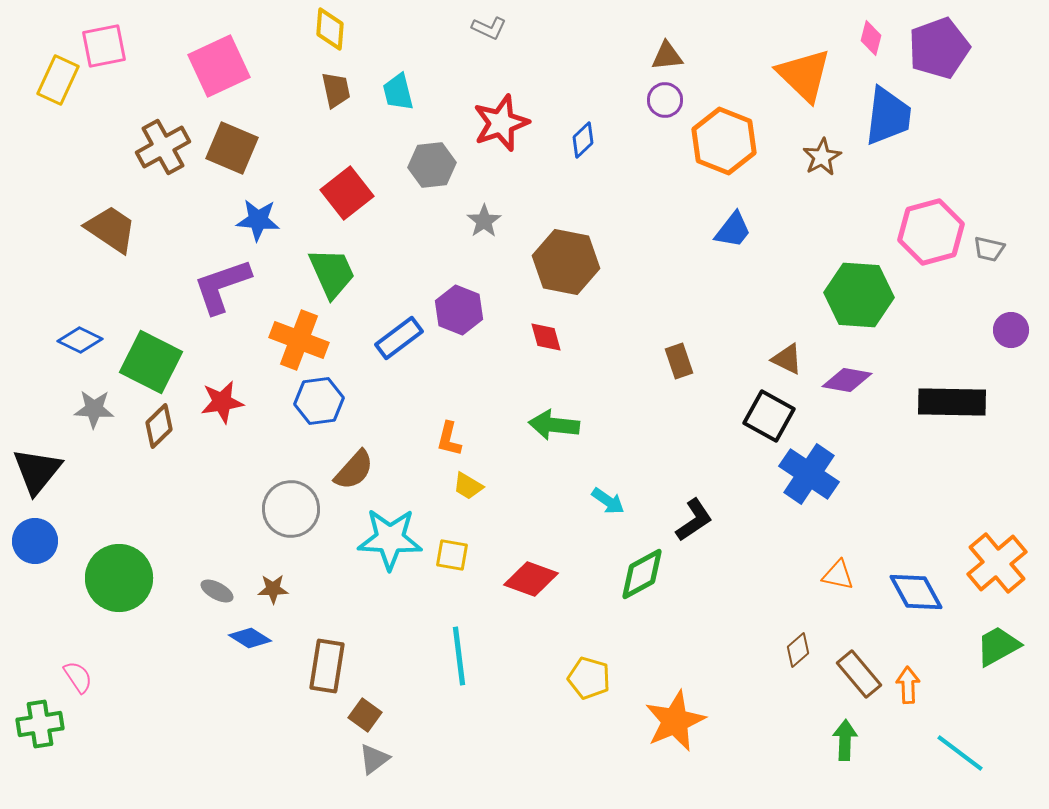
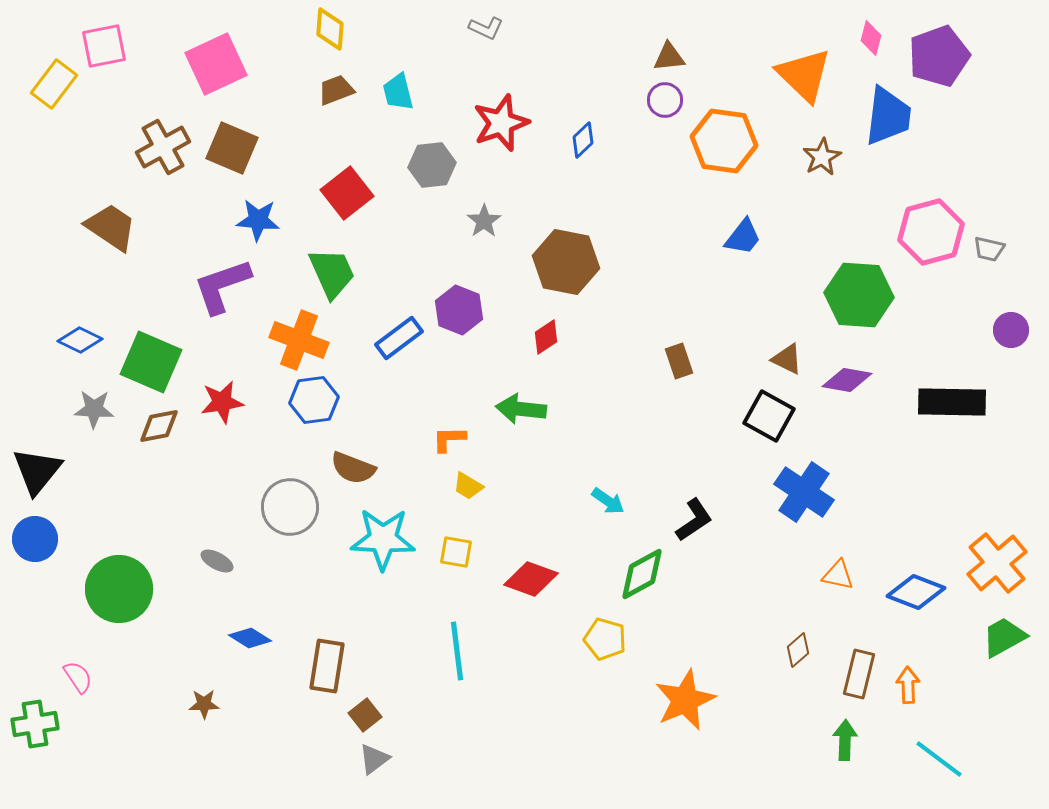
gray L-shape at (489, 28): moved 3 px left
purple pentagon at (939, 48): moved 8 px down
brown triangle at (667, 56): moved 2 px right, 1 px down
pink square at (219, 66): moved 3 px left, 2 px up
yellow rectangle at (58, 80): moved 4 px left, 4 px down; rotated 12 degrees clockwise
brown trapezoid at (336, 90): rotated 99 degrees counterclockwise
orange hexagon at (724, 141): rotated 14 degrees counterclockwise
brown trapezoid at (111, 229): moved 2 px up
blue trapezoid at (733, 230): moved 10 px right, 7 px down
red diamond at (546, 337): rotated 72 degrees clockwise
green square at (151, 362): rotated 4 degrees counterclockwise
blue hexagon at (319, 401): moved 5 px left, 1 px up
green arrow at (554, 425): moved 33 px left, 16 px up
brown diamond at (159, 426): rotated 33 degrees clockwise
orange L-shape at (449, 439): rotated 75 degrees clockwise
brown semicircle at (354, 470): moved 1 px left, 2 px up; rotated 69 degrees clockwise
blue cross at (809, 474): moved 5 px left, 18 px down
gray circle at (291, 509): moved 1 px left, 2 px up
cyan star at (390, 539): moved 7 px left
blue circle at (35, 541): moved 2 px up
yellow square at (452, 555): moved 4 px right, 3 px up
green circle at (119, 578): moved 11 px down
brown star at (273, 589): moved 69 px left, 115 px down
gray ellipse at (217, 591): moved 30 px up
blue diamond at (916, 592): rotated 40 degrees counterclockwise
green trapezoid at (998, 646): moved 6 px right, 9 px up
cyan line at (459, 656): moved 2 px left, 5 px up
brown rectangle at (859, 674): rotated 54 degrees clockwise
yellow pentagon at (589, 678): moved 16 px right, 39 px up
brown square at (365, 715): rotated 16 degrees clockwise
orange star at (675, 721): moved 10 px right, 21 px up
green cross at (40, 724): moved 5 px left
cyan line at (960, 753): moved 21 px left, 6 px down
